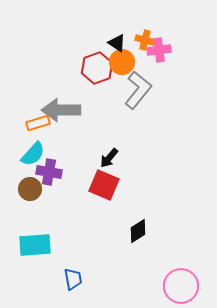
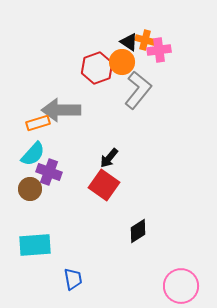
black triangle: moved 12 px right, 1 px up
purple cross: rotated 10 degrees clockwise
red square: rotated 12 degrees clockwise
